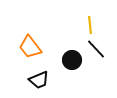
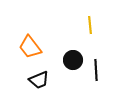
black line: moved 21 px down; rotated 40 degrees clockwise
black circle: moved 1 px right
